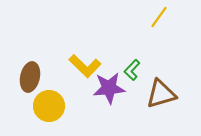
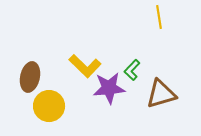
yellow line: rotated 45 degrees counterclockwise
